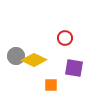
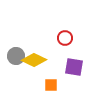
purple square: moved 1 px up
